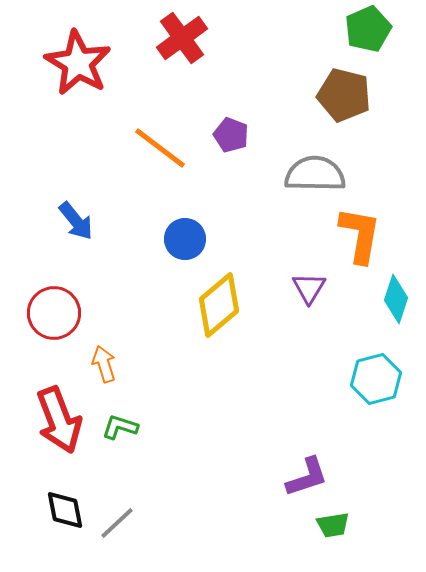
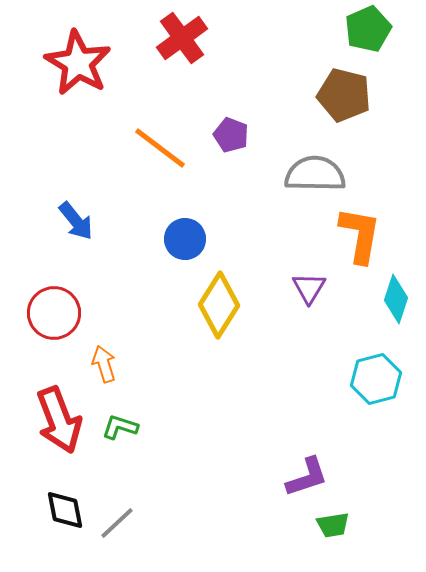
yellow diamond: rotated 18 degrees counterclockwise
